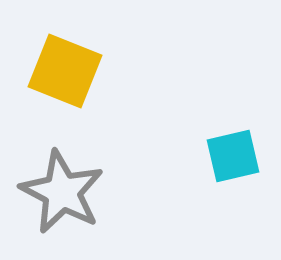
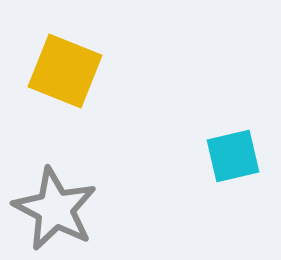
gray star: moved 7 px left, 17 px down
